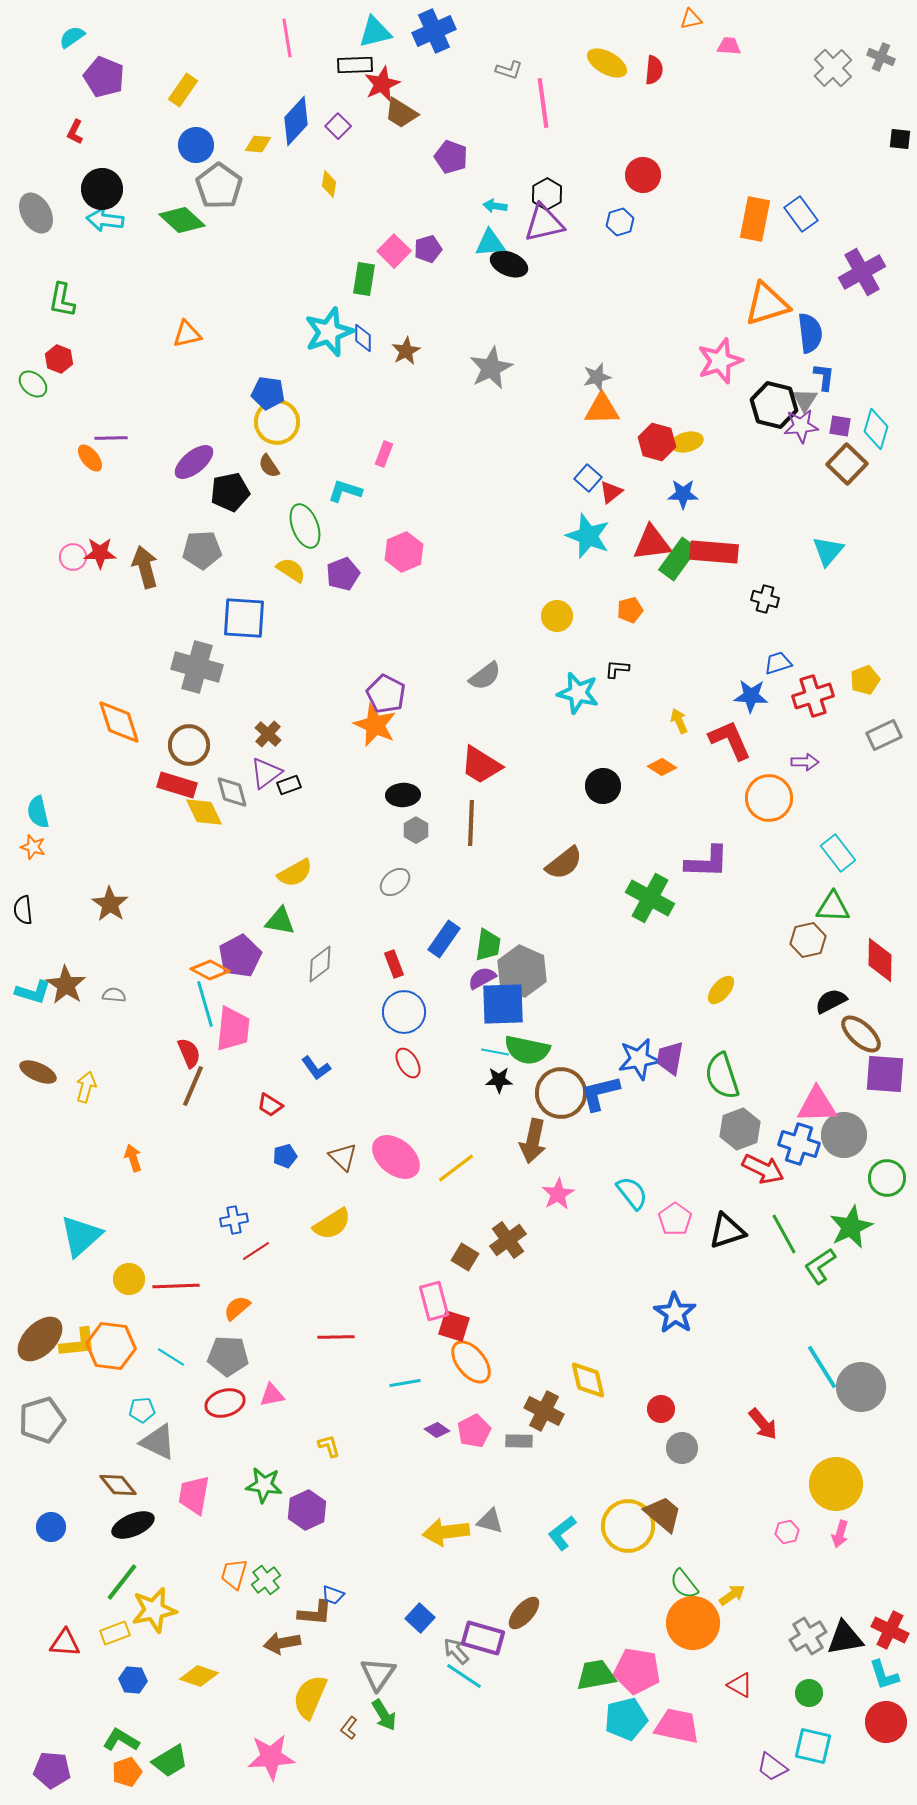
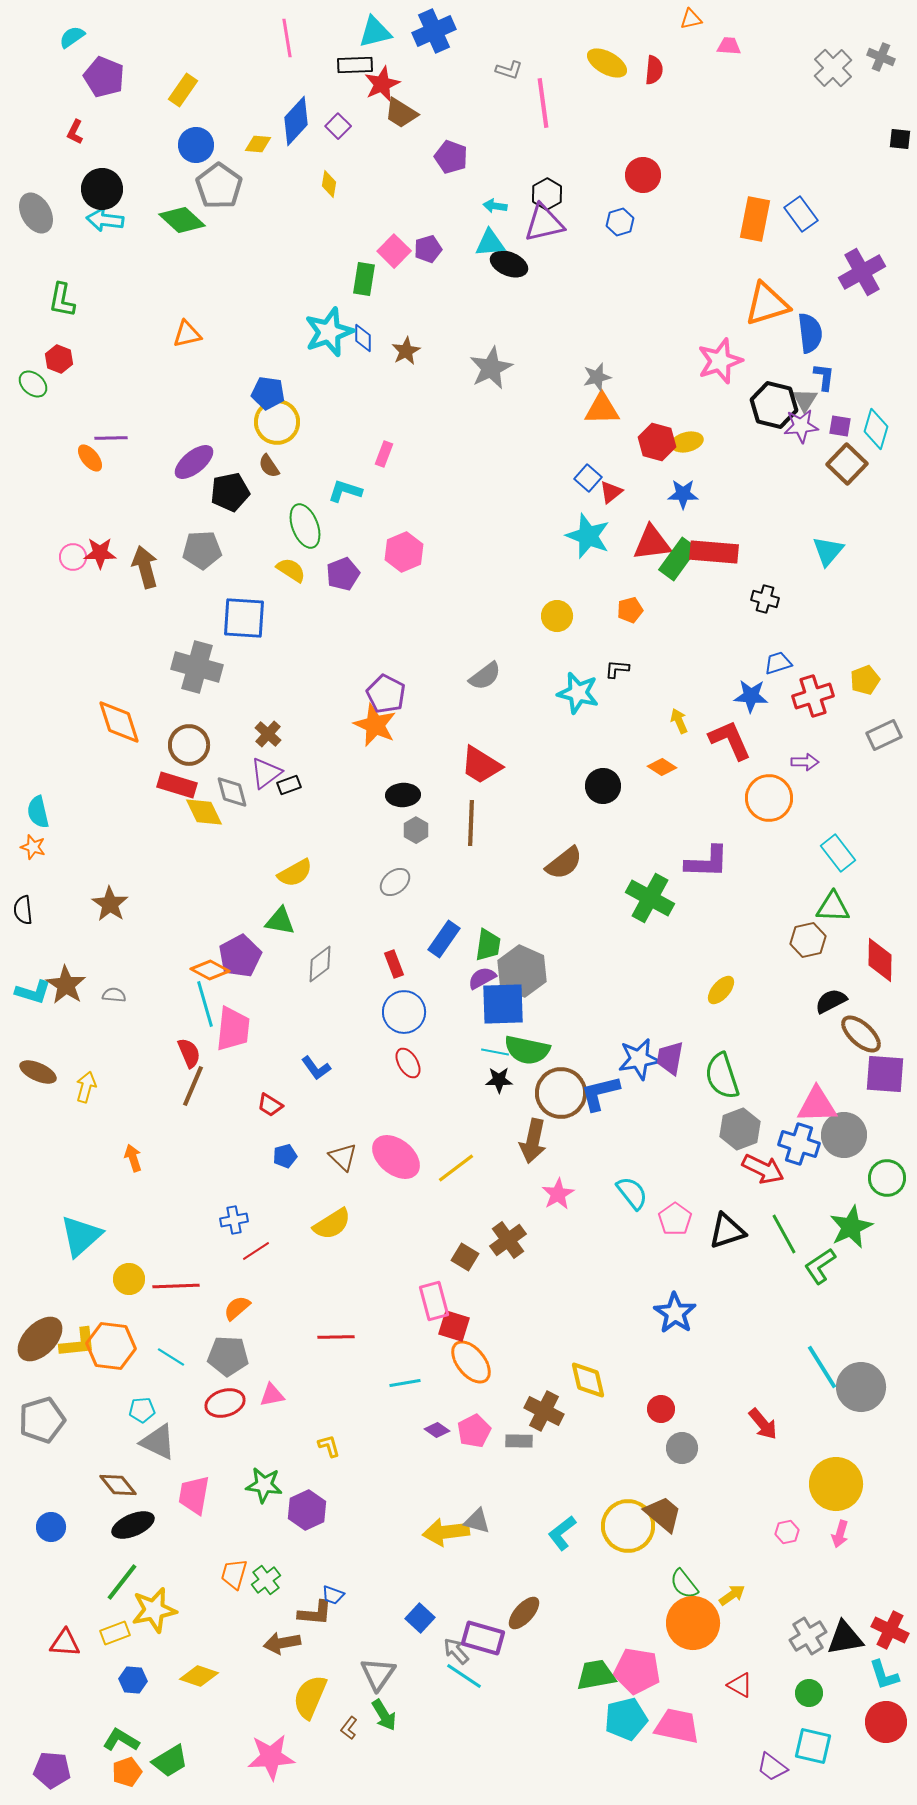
gray triangle at (490, 1521): moved 13 px left
